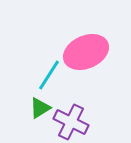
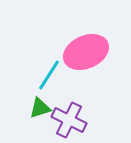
green triangle: rotated 15 degrees clockwise
purple cross: moved 2 px left, 2 px up
